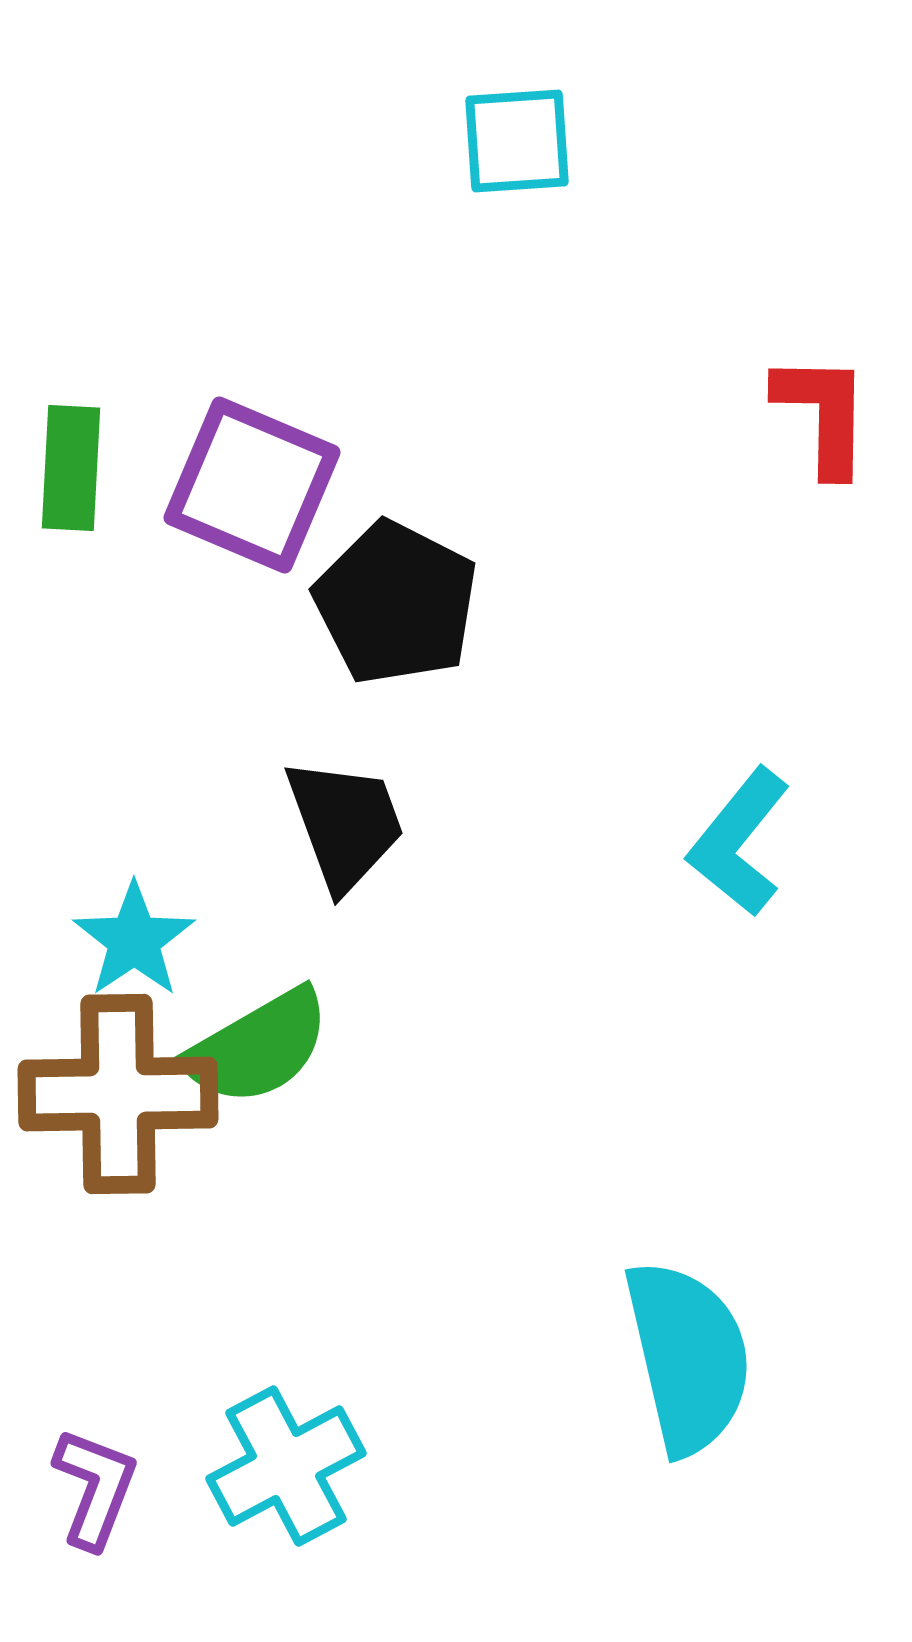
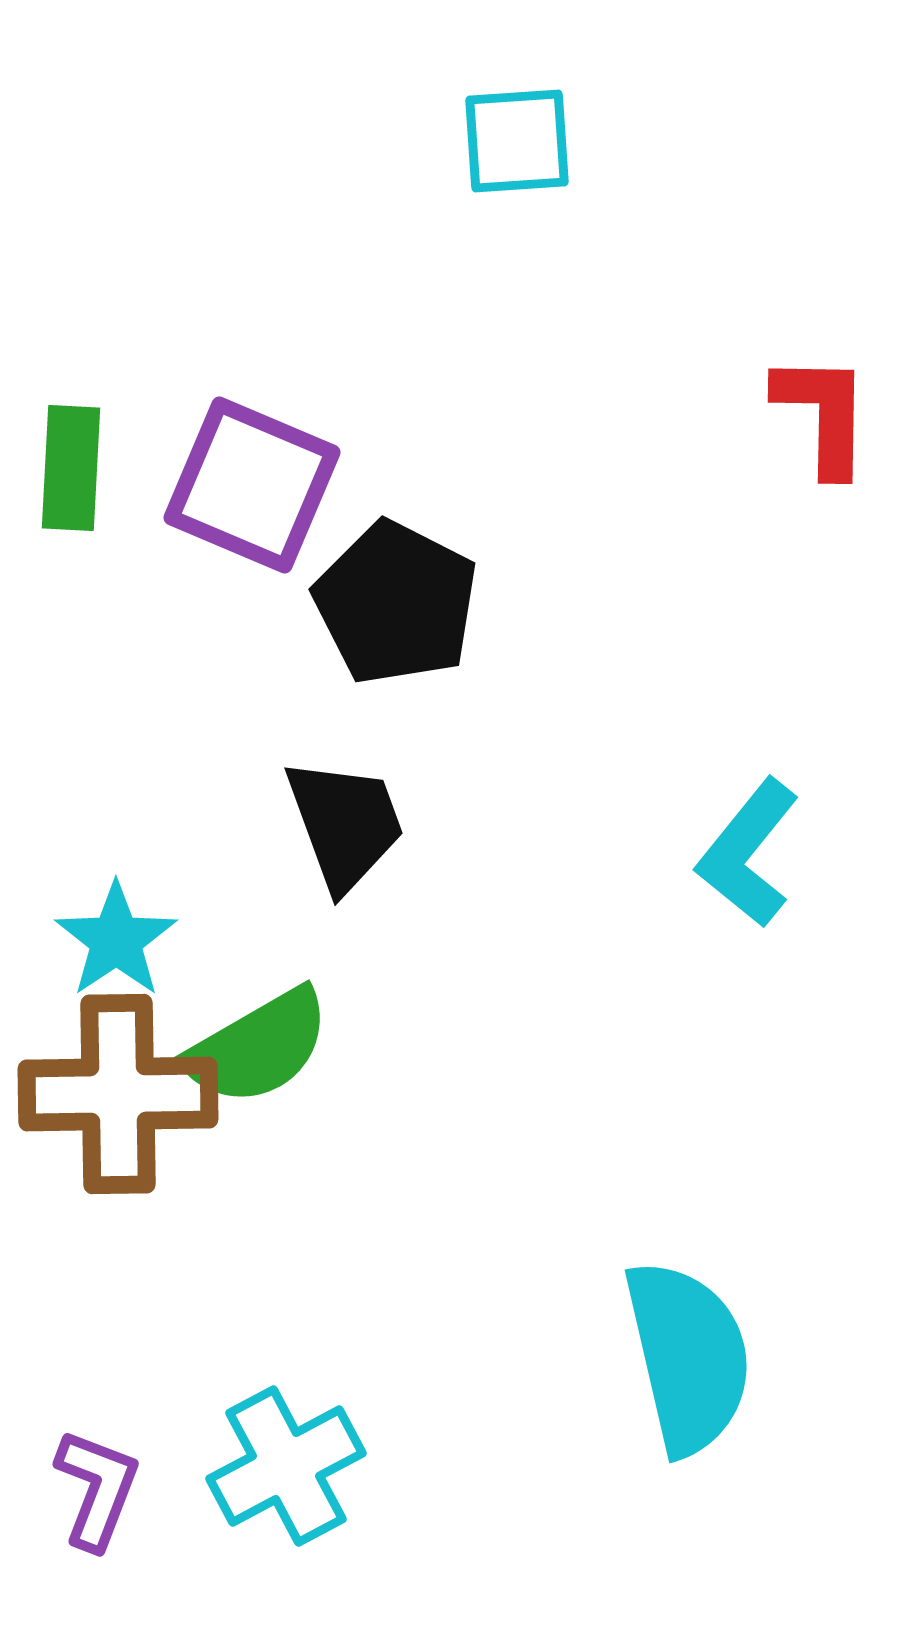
cyan L-shape: moved 9 px right, 11 px down
cyan star: moved 18 px left
purple L-shape: moved 2 px right, 1 px down
